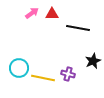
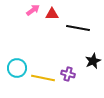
pink arrow: moved 1 px right, 3 px up
cyan circle: moved 2 px left
